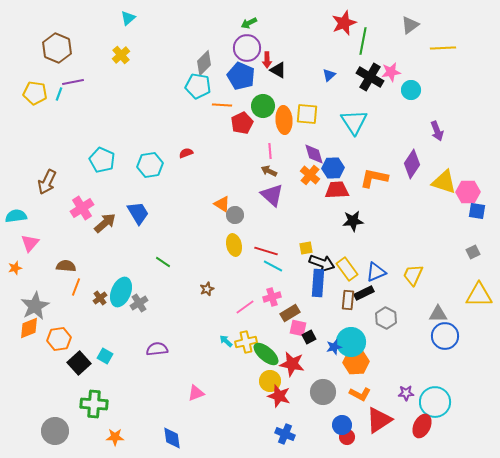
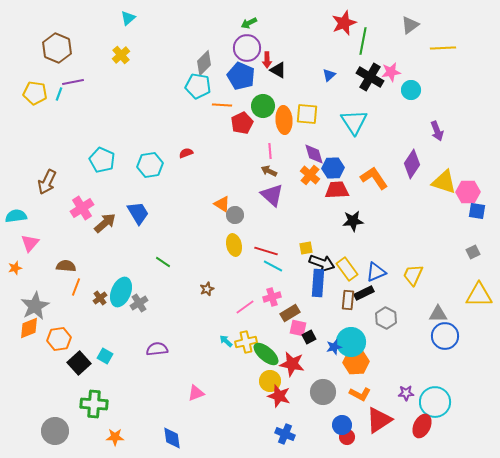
orange L-shape at (374, 178): rotated 44 degrees clockwise
